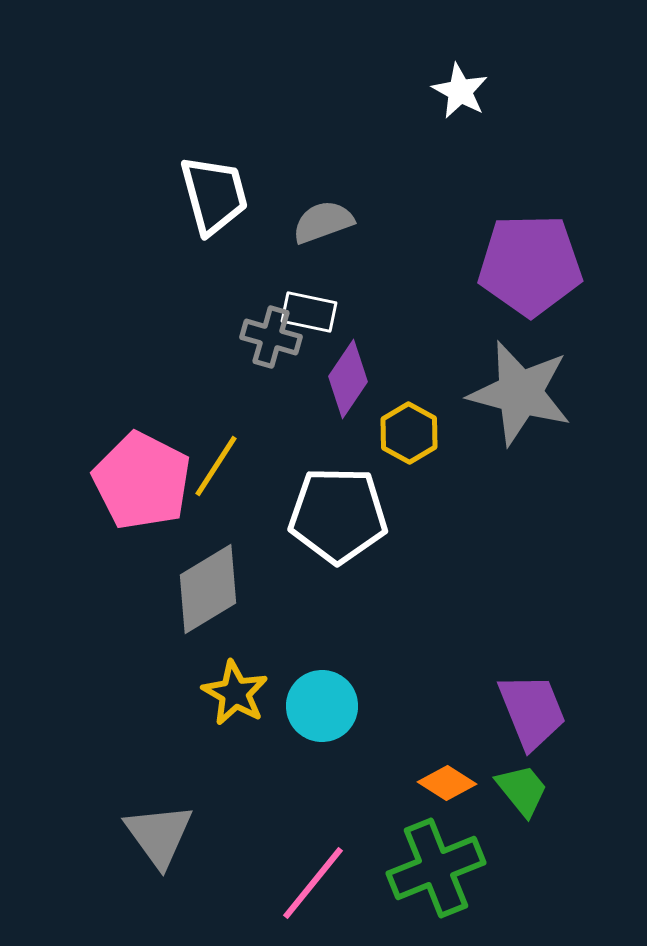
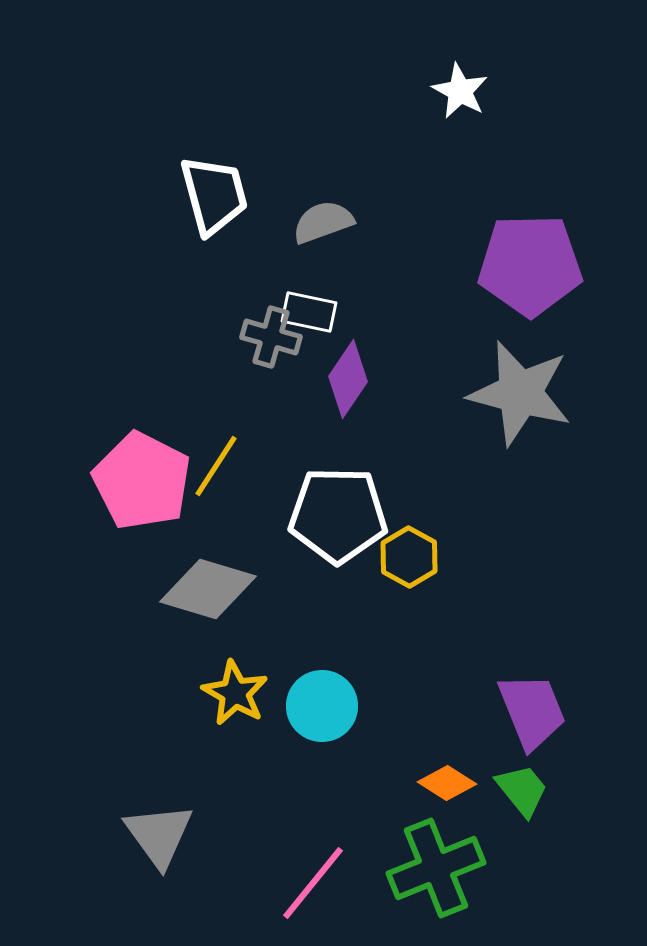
yellow hexagon: moved 124 px down
gray diamond: rotated 48 degrees clockwise
